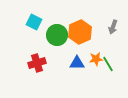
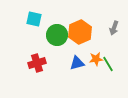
cyan square: moved 3 px up; rotated 14 degrees counterclockwise
gray arrow: moved 1 px right, 1 px down
blue triangle: rotated 14 degrees counterclockwise
